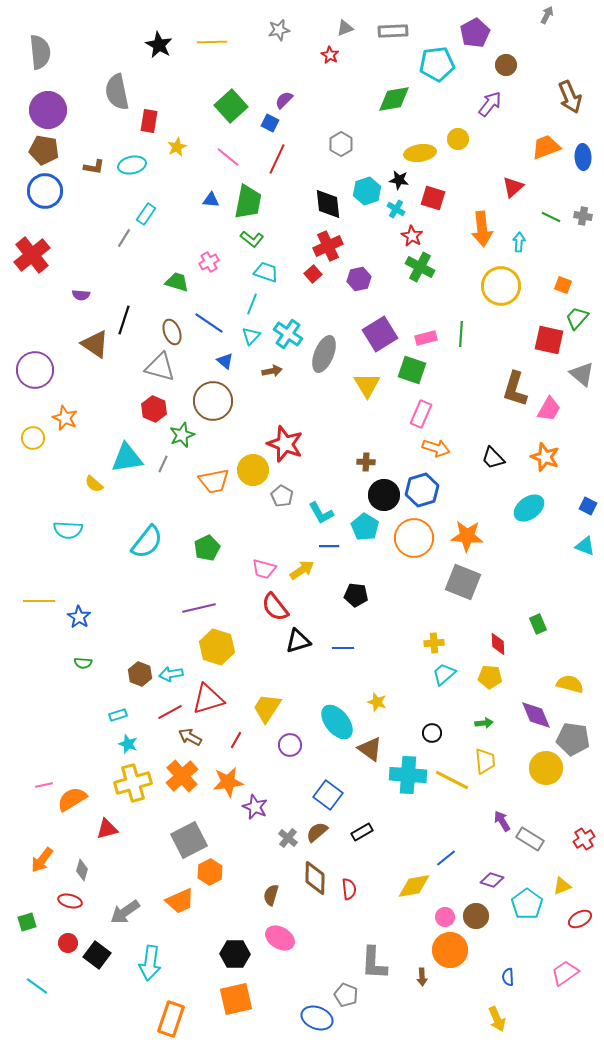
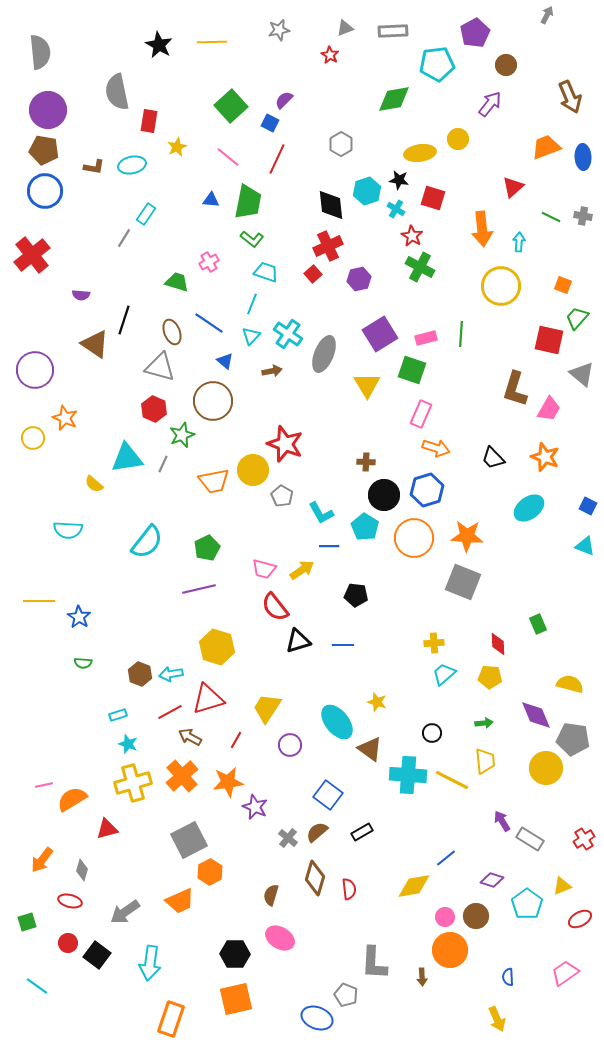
black diamond at (328, 204): moved 3 px right, 1 px down
blue hexagon at (422, 490): moved 5 px right
purple line at (199, 608): moved 19 px up
blue line at (343, 648): moved 3 px up
brown diamond at (315, 878): rotated 16 degrees clockwise
